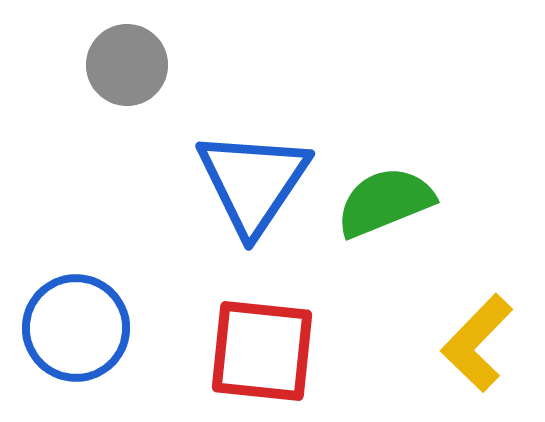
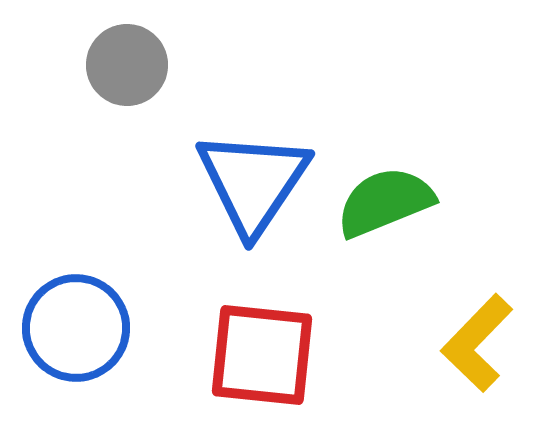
red square: moved 4 px down
